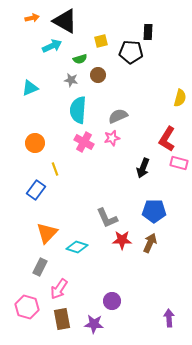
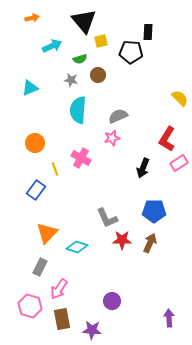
black triangle: moved 19 px right; rotated 20 degrees clockwise
yellow semicircle: rotated 60 degrees counterclockwise
pink cross: moved 3 px left, 16 px down
pink rectangle: rotated 48 degrees counterclockwise
pink hexagon: moved 3 px right, 1 px up
purple star: moved 2 px left, 6 px down
